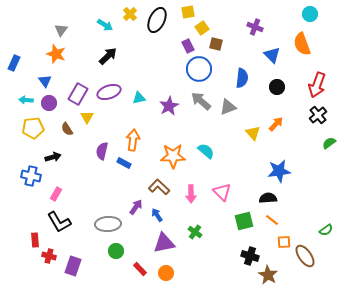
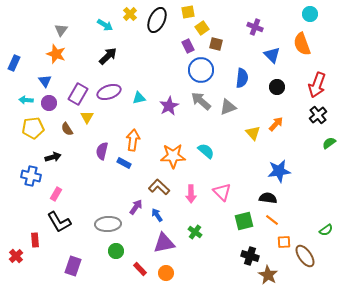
blue circle at (199, 69): moved 2 px right, 1 px down
black semicircle at (268, 198): rotated 12 degrees clockwise
red cross at (49, 256): moved 33 px left; rotated 32 degrees clockwise
